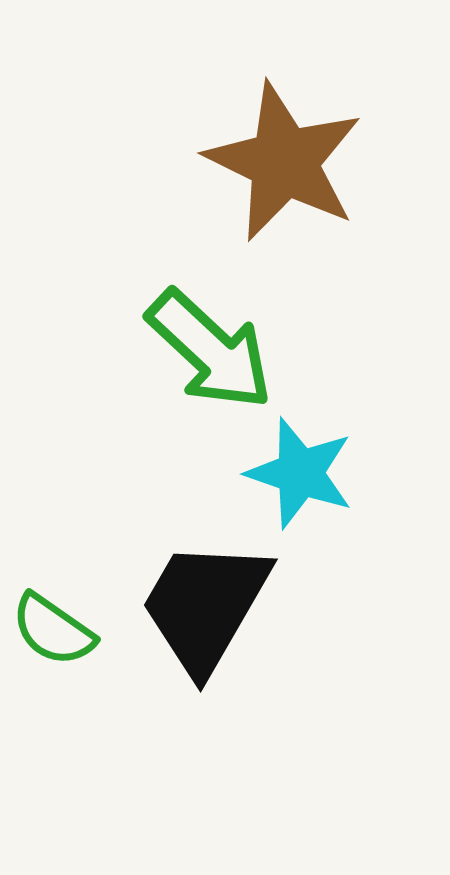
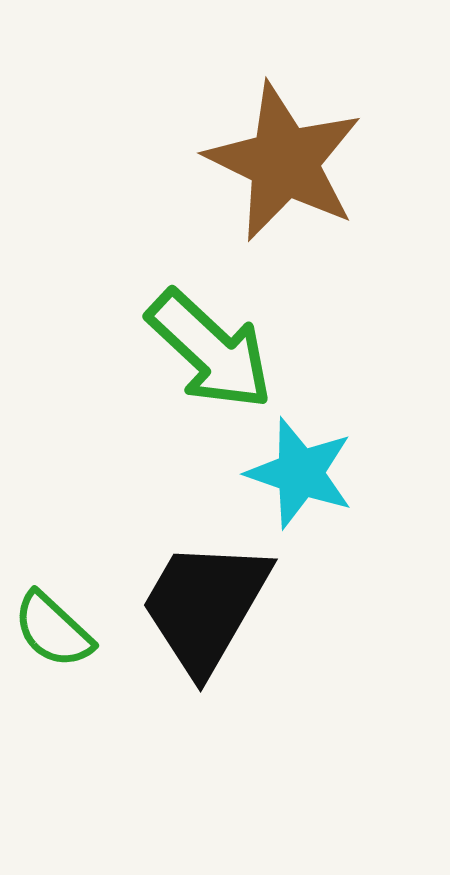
green semicircle: rotated 8 degrees clockwise
